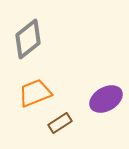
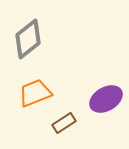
brown rectangle: moved 4 px right
